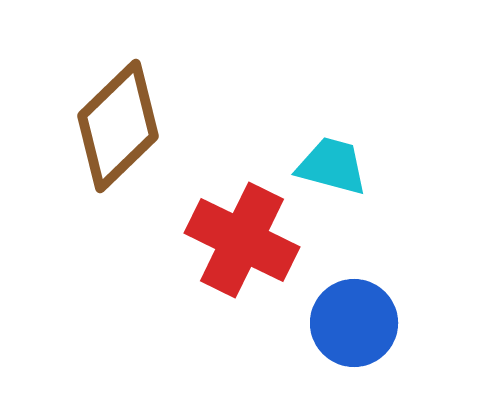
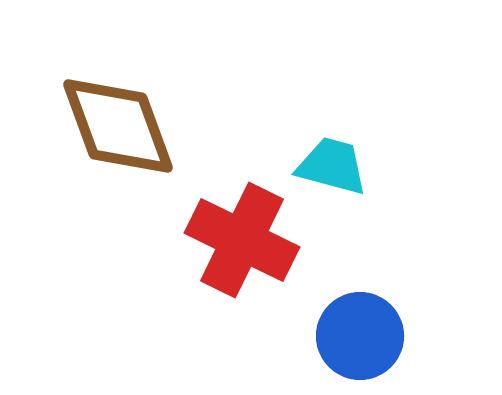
brown diamond: rotated 66 degrees counterclockwise
blue circle: moved 6 px right, 13 px down
